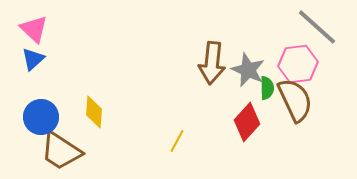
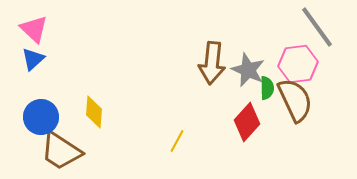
gray line: rotated 12 degrees clockwise
